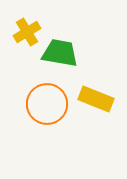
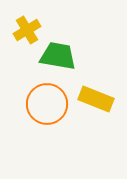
yellow cross: moved 2 px up
green trapezoid: moved 2 px left, 3 px down
